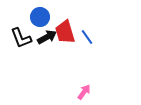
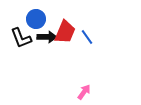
blue circle: moved 4 px left, 2 px down
red trapezoid: rotated 140 degrees counterclockwise
black arrow: rotated 30 degrees clockwise
